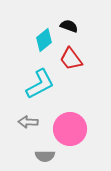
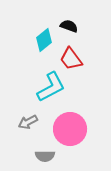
cyan L-shape: moved 11 px right, 3 px down
gray arrow: rotated 30 degrees counterclockwise
